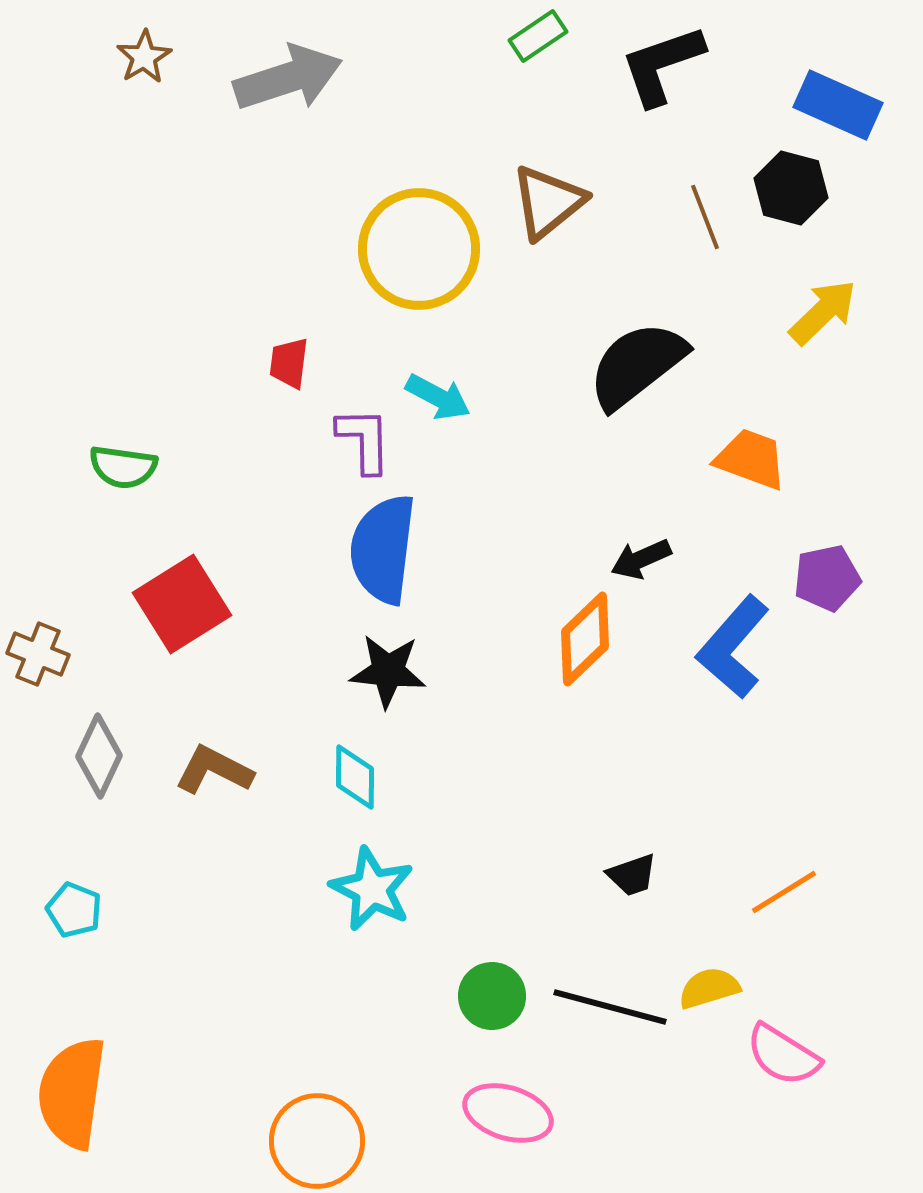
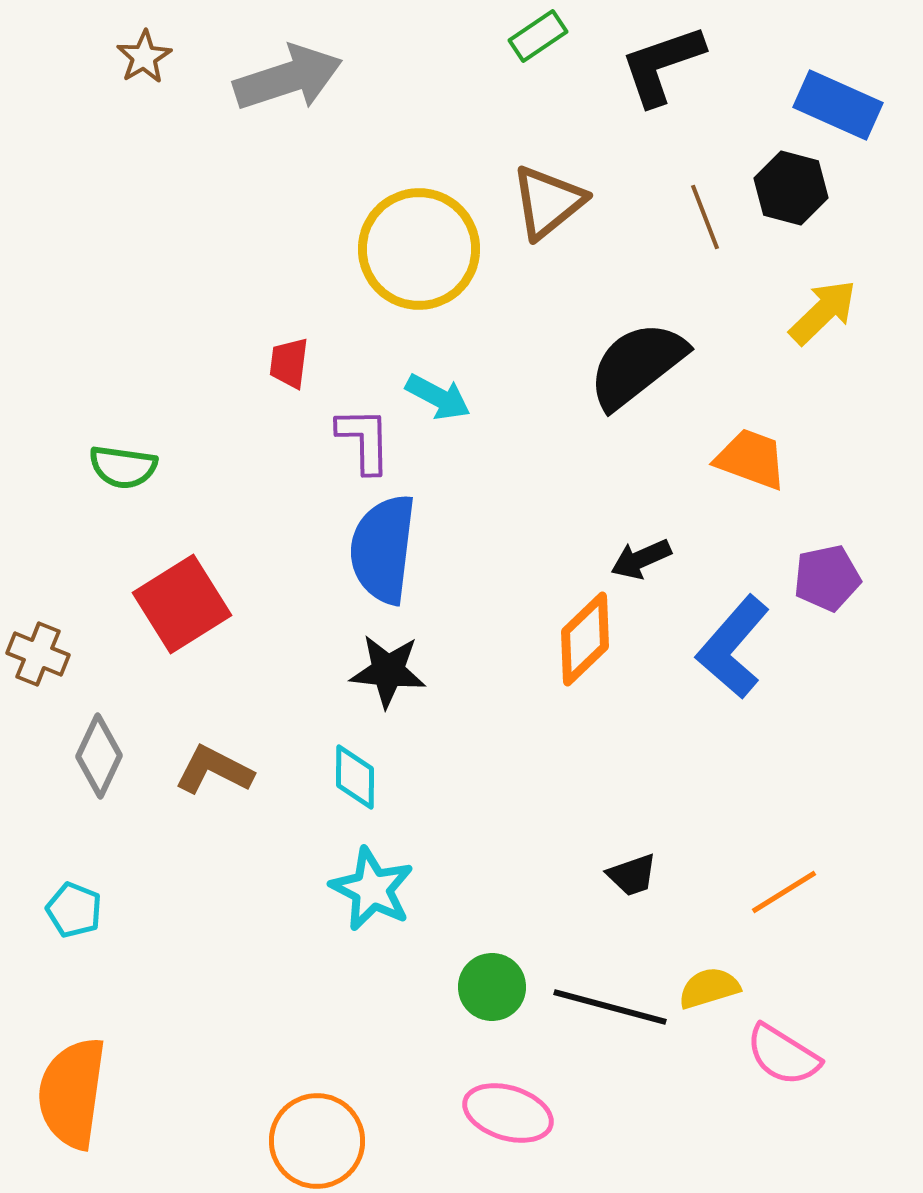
green circle: moved 9 px up
